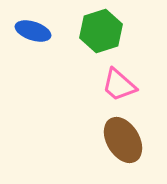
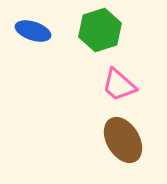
green hexagon: moved 1 px left, 1 px up
